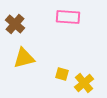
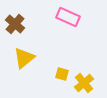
pink rectangle: rotated 20 degrees clockwise
yellow triangle: rotated 25 degrees counterclockwise
